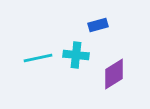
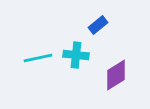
blue rectangle: rotated 24 degrees counterclockwise
purple diamond: moved 2 px right, 1 px down
